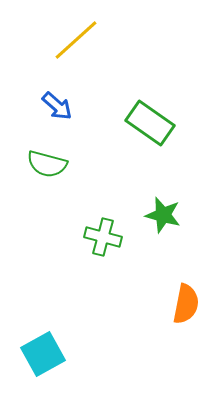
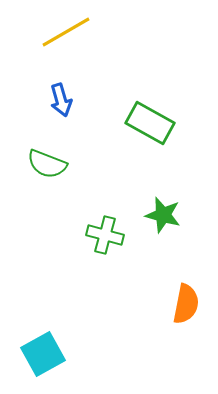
yellow line: moved 10 px left, 8 px up; rotated 12 degrees clockwise
blue arrow: moved 4 px right, 6 px up; rotated 32 degrees clockwise
green rectangle: rotated 6 degrees counterclockwise
green semicircle: rotated 6 degrees clockwise
green cross: moved 2 px right, 2 px up
